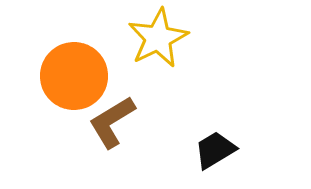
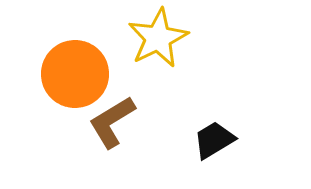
orange circle: moved 1 px right, 2 px up
black trapezoid: moved 1 px left, 10 px up
